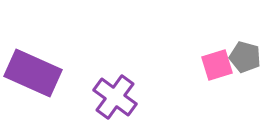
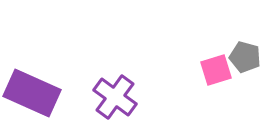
pink square: moved 1 px left, 5 px down
purple rectangle: moved 1 px left, 20 px down
